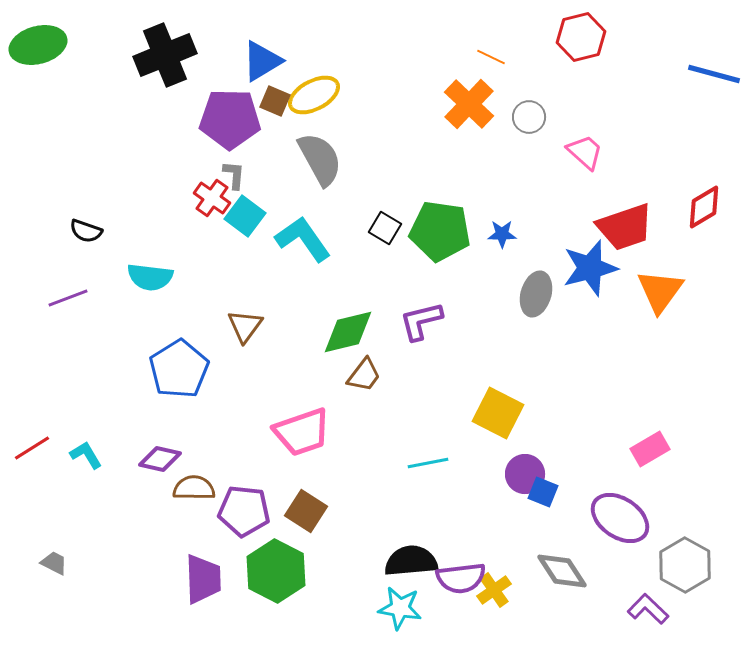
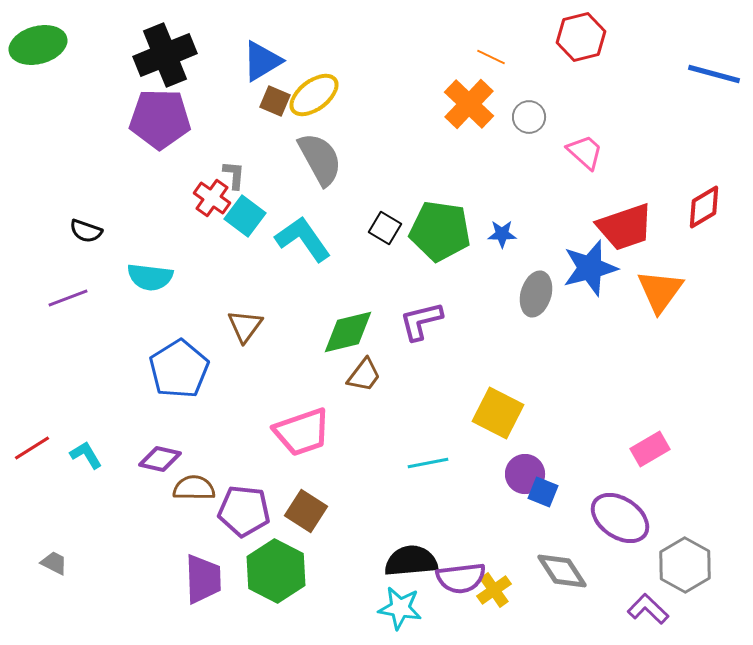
yellow ellipse at (314, 95): rotated 9 degrees counterclockwise
purple pentagon at (230, 119): moved 70 px left
